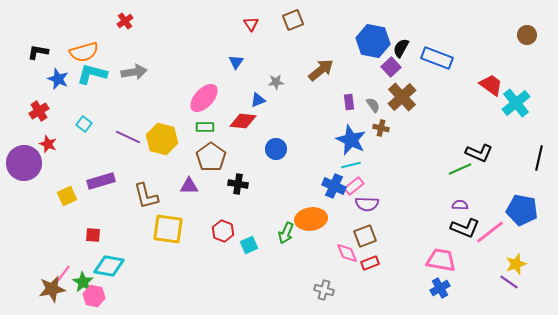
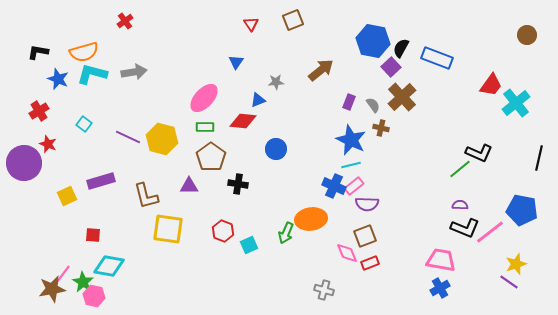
red trapezoid at (491, 85): rotated 90 degrees clockwise
purple rectangle at (349, 102): rotated 28 degrees clockwise
green line at (460, 169): rotated 15 degrees counterclockwise
